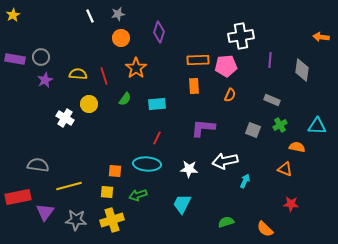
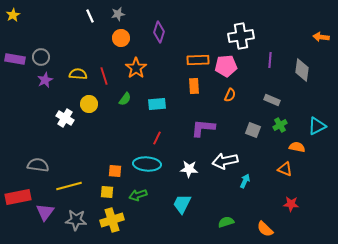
cyan triangle at (317, 126): rotated 30 degrees counterclockwise
